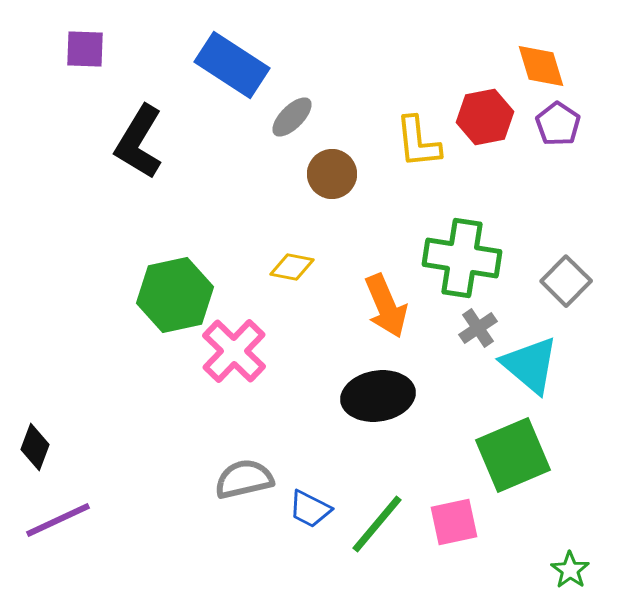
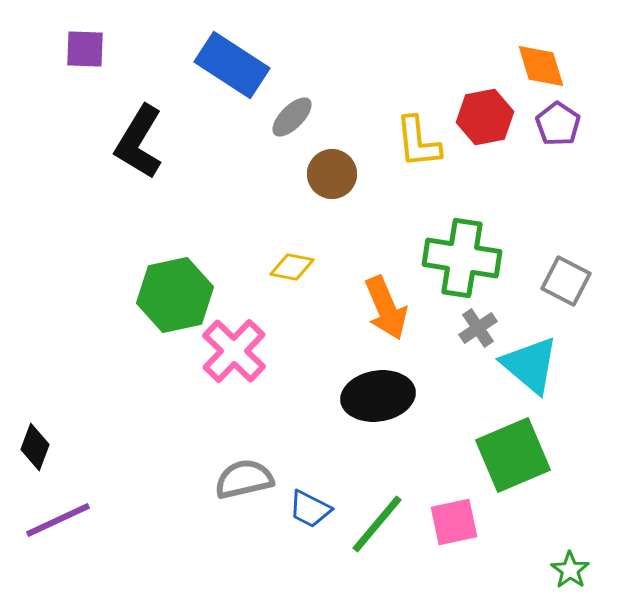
gray square: rotated 18 degrees counterclockwise
orange arrow: moved 2 px down
